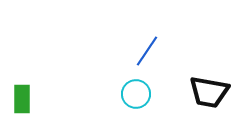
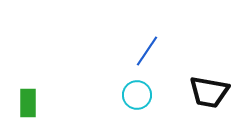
cyan circle: moved 1 px right, 1 px down
green rectangle: moved 6 px right, 4 px down
